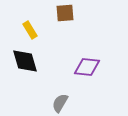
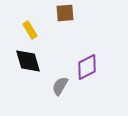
black diamond: moved 3 px right
purple diamond: rotated 32 degrees counterclockwise
gray semicircle: moved 17 px up
